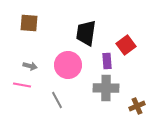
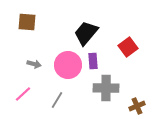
brown square: moved 2 px left, 1 px up
black trapezoid: rotated 32 degrees clockwise
red square: moved 2 px right, 2 px down
purple rectangle: moved 14 px left
gray arrow: moved 4 px right, 2 px up
pink line: moved 1 px right, 9 px down; rotated 54 degrees counterclockwise
gray line: rotated 60 degrees clockwise
